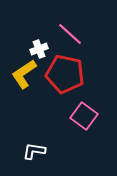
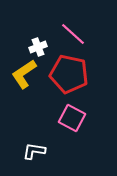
pink line: moved 3 px right
white cross: moved 1 px left, 2 px up
red pentagon: moved 4 px right
pink square: moved 12 px left, 2 px down; rotated 8 degrees counterclockwise
